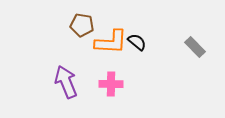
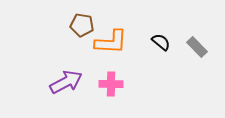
black semicircle: moved 24 px right
gray rectangle: moved 2 px right
purple arrow: rotated 84 degrees clockwise
